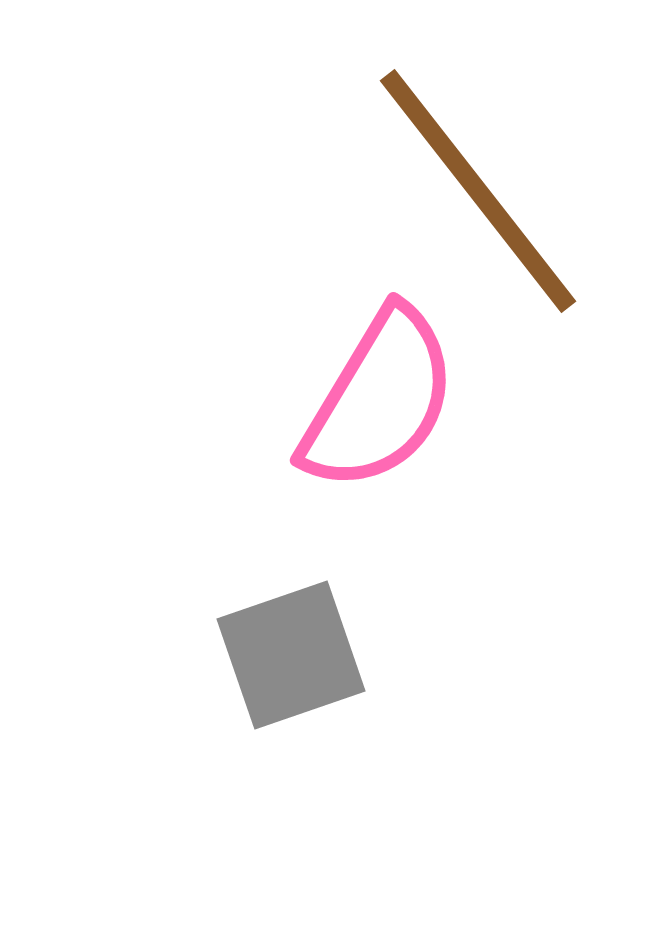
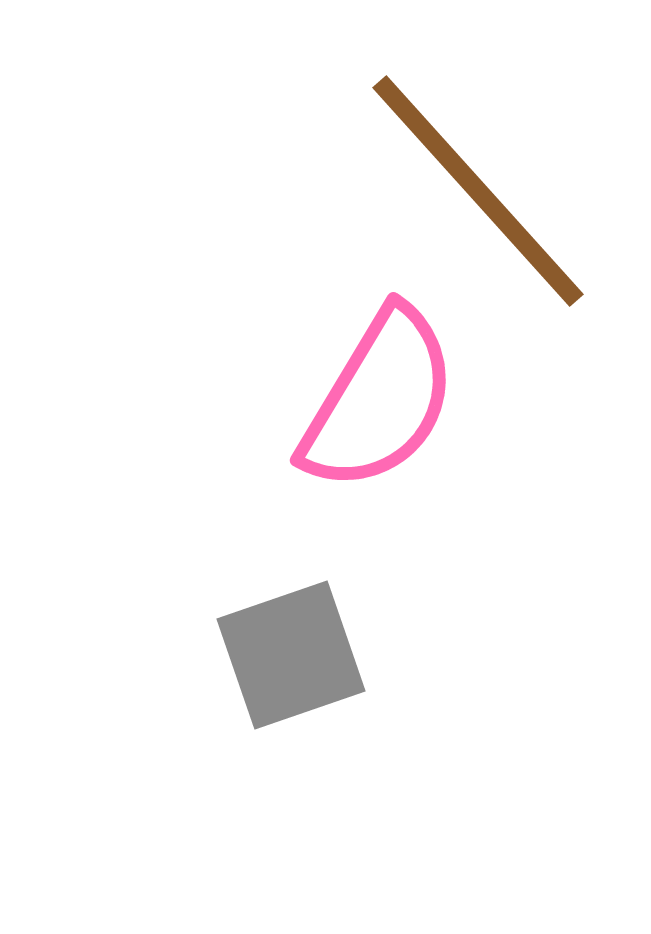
brown line: rotated 4 degrees counterclockwise
